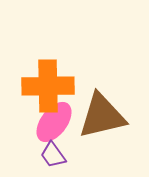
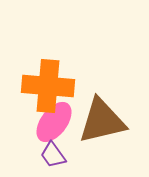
orange cross: rotated 6 degrees clockwise
brown triangle: moved 5 px down
